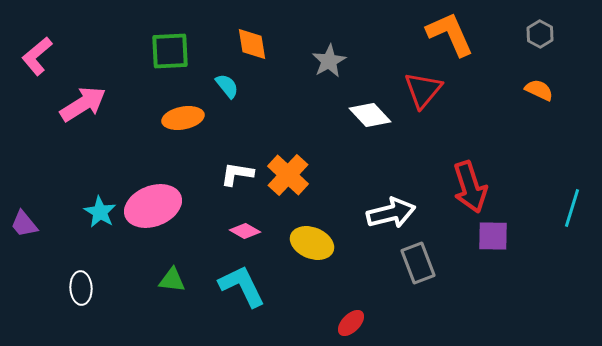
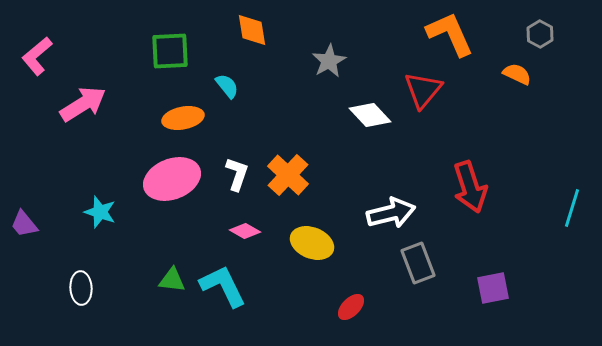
orange diamond: moved 14 px up
orange semicircle: moved 22 px left, 16 px up
white L-shape: rotated 100 degrees clockwise
pink ellipse: moved 19 px right, 27 px up
cyan star: rotated 12 degrees counterclockwise
purple square: moved 52 px down; rotated 12 degrees counterclockwise
cyan L-shape: moved 19 px left
red ellipse: moved 16 px up
